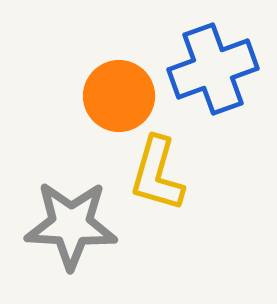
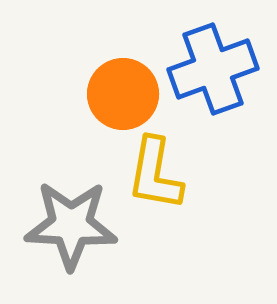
orange circle: moved 4 px right, 2 px up
yellow L-shape: moved 2 px left; rotated 6 degrees counterclockwise
